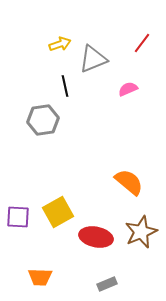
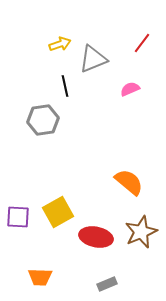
pink semicircle: moved 2 px right
